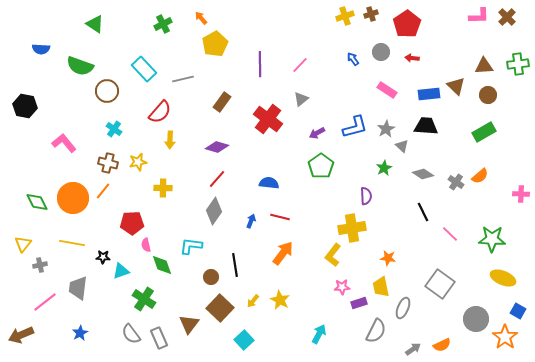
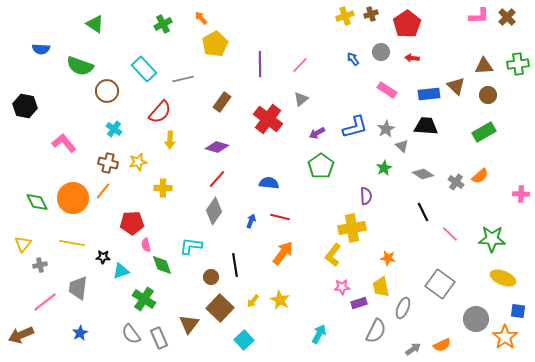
blue square at (518, 311): rotated 21 degrees counterclockwise
